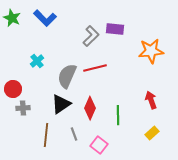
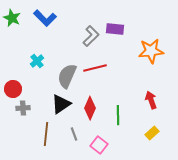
brown line: moved 1 px up
